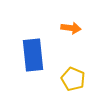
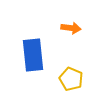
yellow pentagon: moved 2 px left
